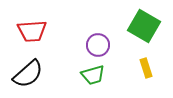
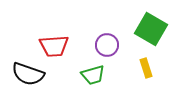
green square: moved 7 px right, 3 px down
red trapezoid: moved 22 px right, 15 px down
purple circle: moved 9 px right
black semicircle: rotated 60 degrees clockwise
